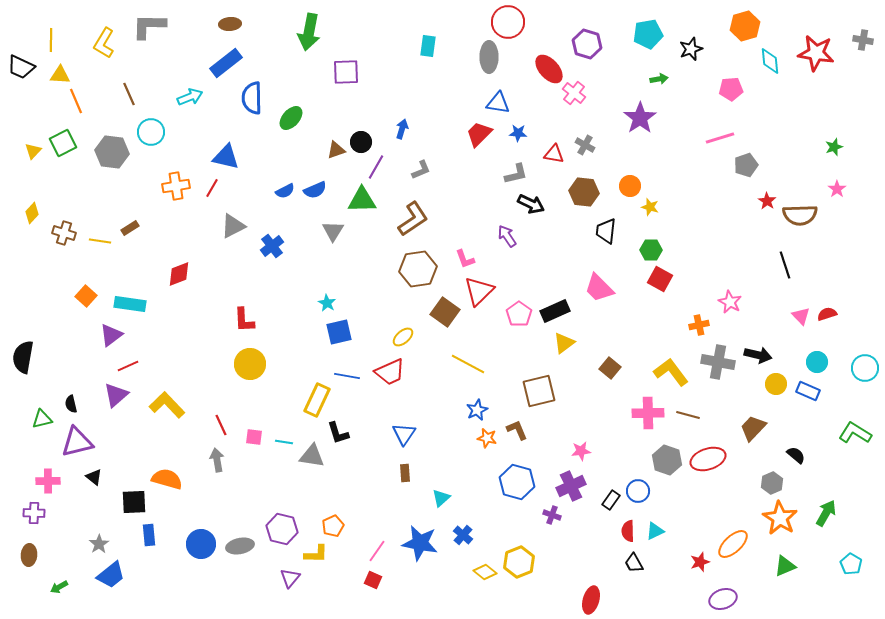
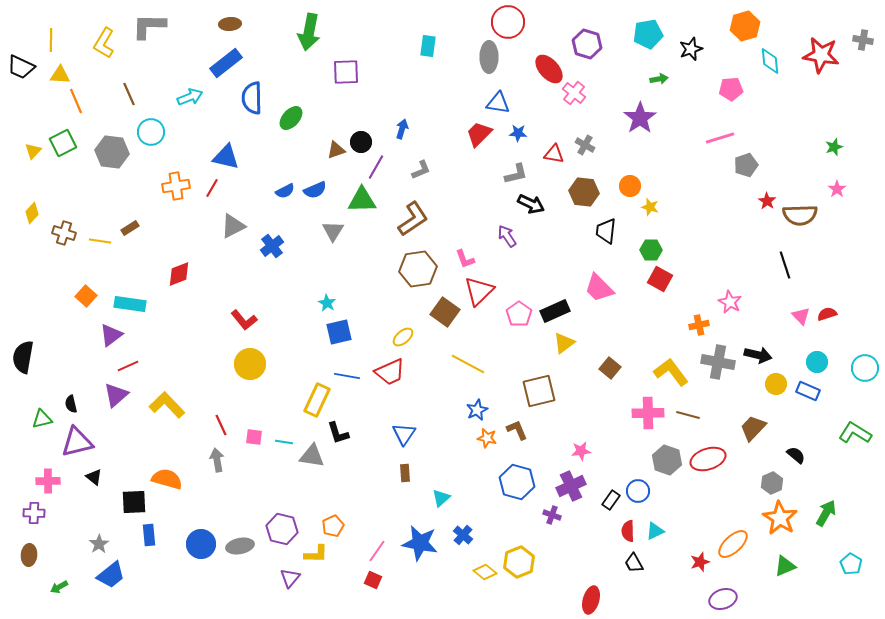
red star at (816, 53): moved 5 px right, 2 px down
red L-shape at (244, 320): rotated 36 degrees counterclockwise
